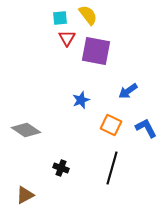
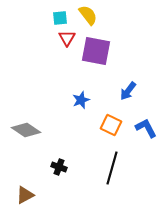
blue arrow: rotated 18 degrees counterclockwise
black cross: moved 2 px left, 1 px up
